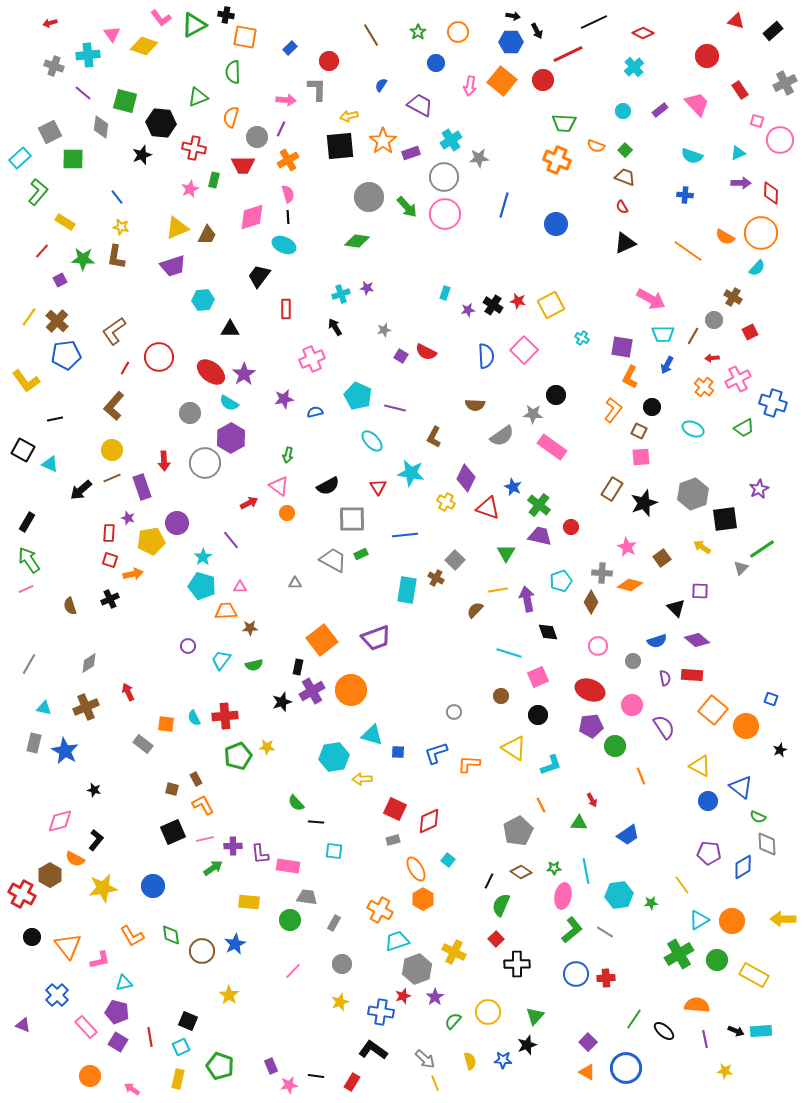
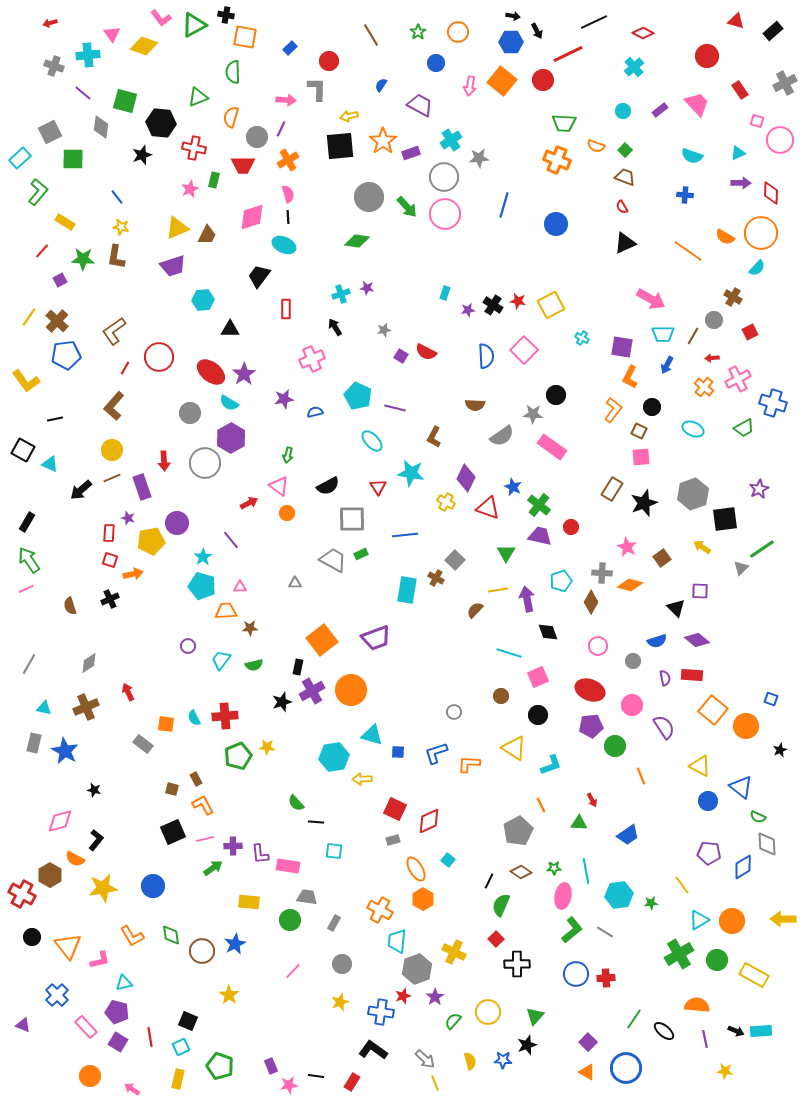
cyan trapezoid at (397, 941): rotated 65 degrees counterclockwise
